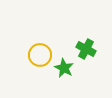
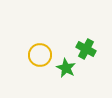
green star: moved 2 px right
